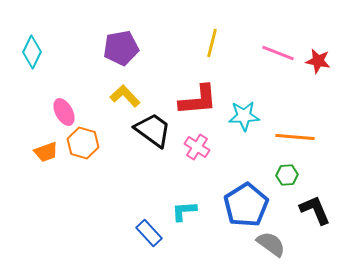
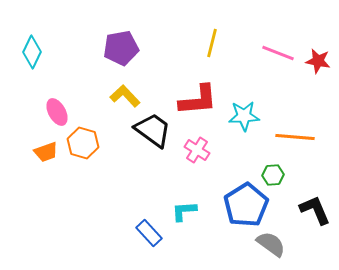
pink ellipse: moved 7 px left
pink cross: moved 3 px down
green hexagon: moved 14 px left
